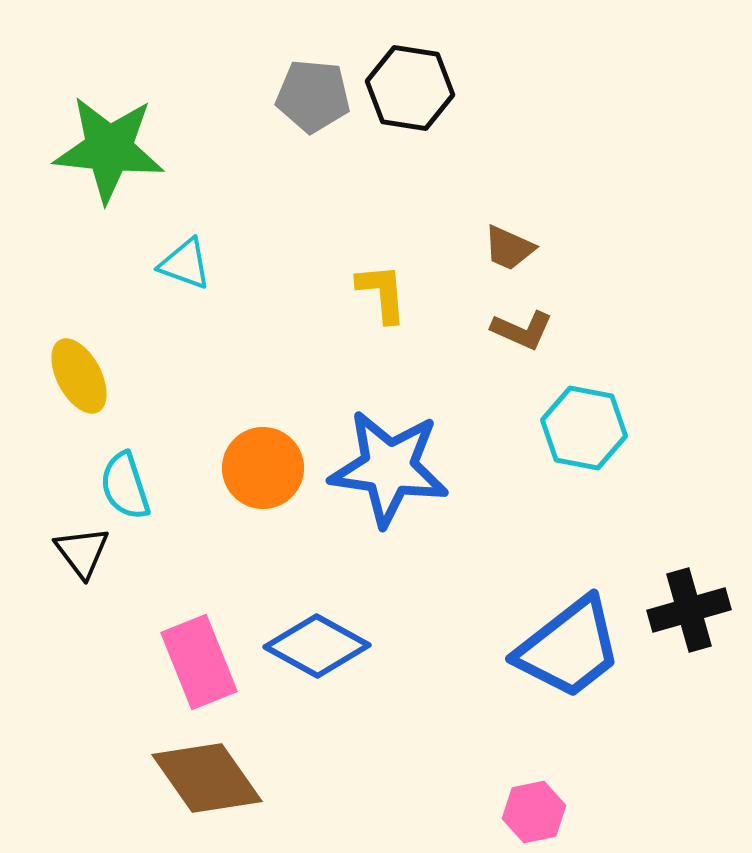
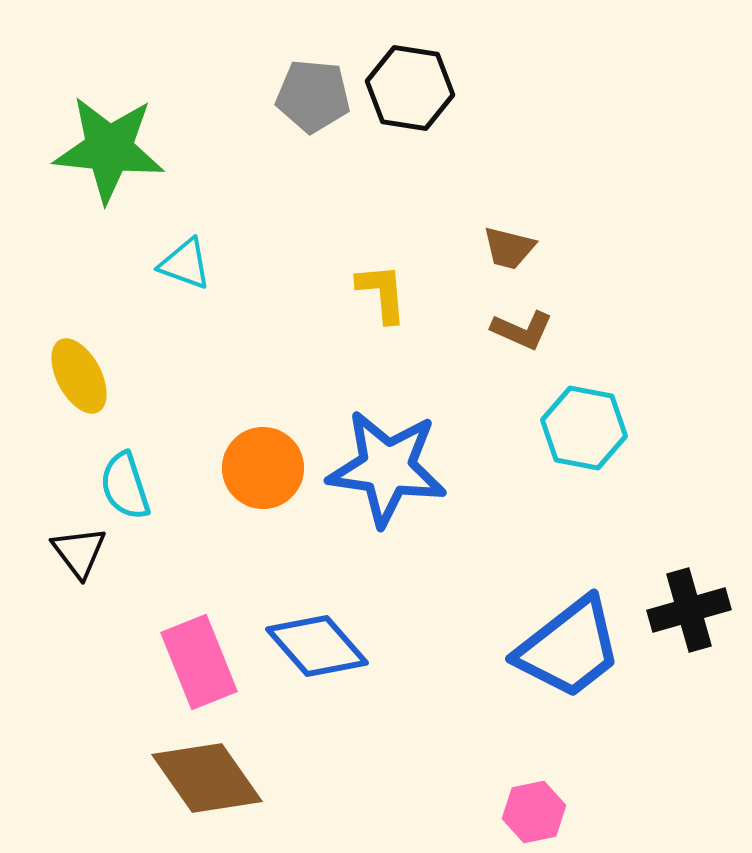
brown trapezoid: rotated 10 degrees counterclockwise
blue star: moved 2 px left
black triangle: moved 3 px left
blue diamond: rotated 20 degrees clockwise
